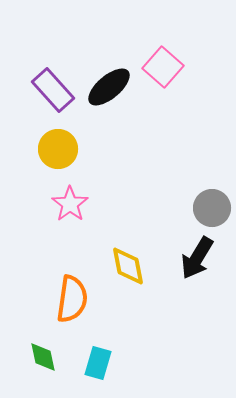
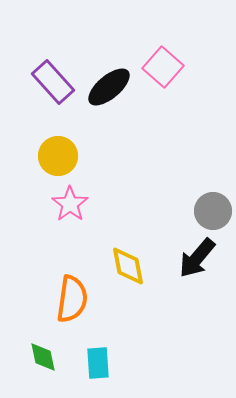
purple rectangle: moved 8 px up
yellow circle: moved 7 px down
gray circle: moved 1 px right, 3 px down
black arrow: rotated 9 degrees clockwise
cyan rectangle: rotated 20 degrees counterclockwise
